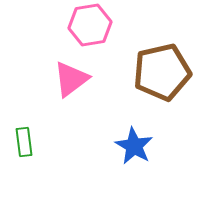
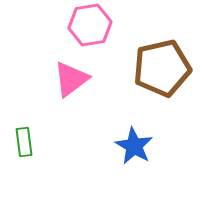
brown pentagon: moved 4 px up
